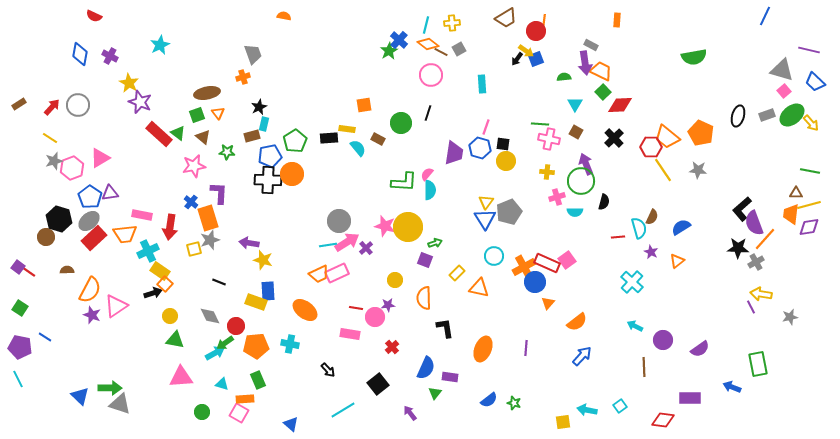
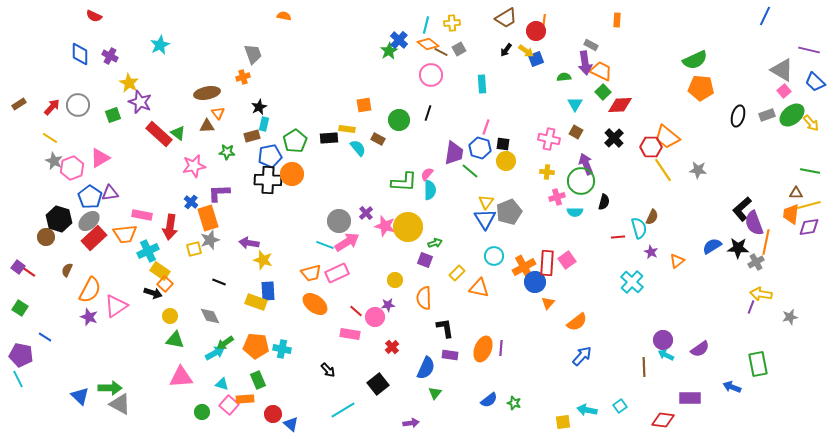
blue diamond at (80, 54): rotated 10 degrees counterclockwise
green semicircle at (694, 57): moved 1 px right, 3 px down; rotated 15 degrees counterclockwise
black arrow at (517, 59): moved 11 px left, 9 px up
gray triangle at (782, 70): rotated 15 degrees clockwise
green square at (197, 115): moved 84 px left
green circle at (401, 123): moved 2 px left, 3 px up
green line at (540, 124): moved 70 px left, 47 px down; rotated 36 degrees clockwise
orange pentagon at (701, 133): moved 45 px up; rotated 20 degrees counterclockwise
brown triangle at (203, 137): moved 4 px right, 11 px up; rotated 42 degrees counterclockwise
gray star at (54, 161): rotated 30 degrees counterclockwise
purple L-shape at (219, 193): rotated 95 degrees counterclockwise
blue semicircle at (681, 227): moved 31 px right, 19 px down
orange line at (765, 239): moved 1 px right, 3 px down; rotated 30 degrees counterclockwise
cyan line at (328, 245): moved 3 px left; rotated 30 degrees clockwise
purple cross at (366, 248): moved 35 px up
red rectangle at (547, 263): rotated 70 degrees clockwise
brown semicircle at (67, 270): rotated 64 degrees counterclockwise
orange trapezoid at (319, 274): moved 8 px left, 1 px up; rotated 10 degrees clockwise
black arrow at (153, 293): rotated 36 degrees clockwise
purple line at (751, 307): rotated 48 degrees clockwise
red line at (356, 308): moved 3 px down; rotated 32 degrees clockwise
orange ellipse at (305, 310): moved 10 px right, 6 px up
purple star at (92, 315): moved 3 px left, 2 px down
red circle at (236, 326): moved 37 px right, 88 px down
cyan arrow at (635, 326): moved 31 px right, 29 px down
cyan cross at (290, 344): moved 8 px left, 5 px down
orange pentagon at (256, 346): rotated 10 degrees clockwise
purple pentagon at (20, 347): moved 1 px right, 8 px down
purple line at (526, 348): moved 25 px left
purple rectangle at (450, 377): moved 22 px up
gray triangle at (120, 404): rotated 10 degrees clockwise
pink square at (239, 413): moved 10 px left, 8 px up; rotated 12 degrees clockwise
purple arrow at (410, 413): moved 1 px right, 10 px down; rotated 119 degrees clockwise
